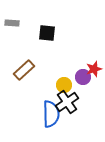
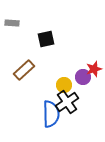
black square: moved 1 px left, 6 px down; rotated 18 degrees counterclockwise
